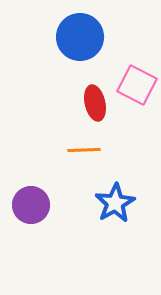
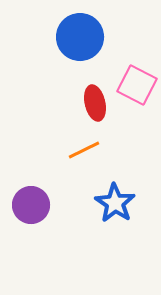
orange line: rotated 24 degrees counterclockwise
blue star: rotated 9 degrees counterclockwise
